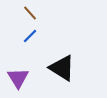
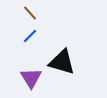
black triangle: moved 6 px up; rotated 16 degrees counterclockwise
purple triangle: moved 13 px right
